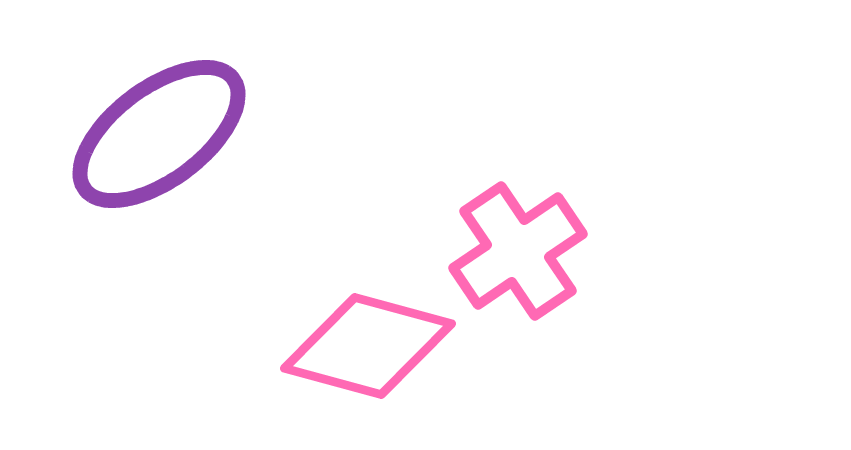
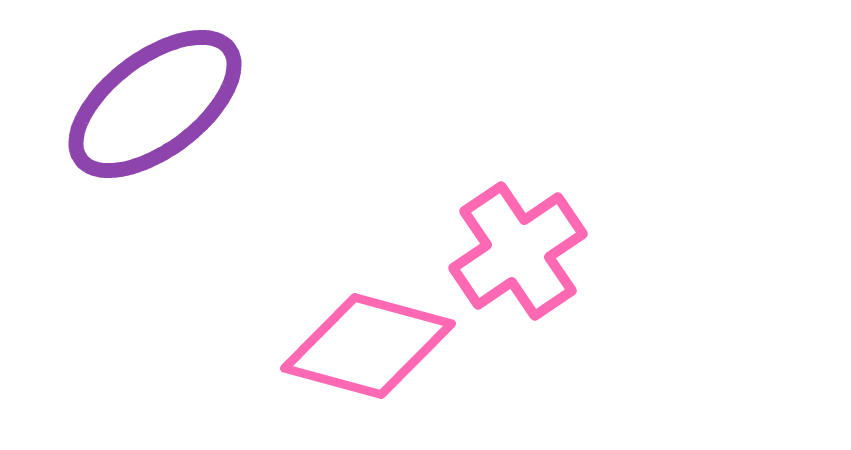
purple ellipse: moved 4 px left, 30 px up
